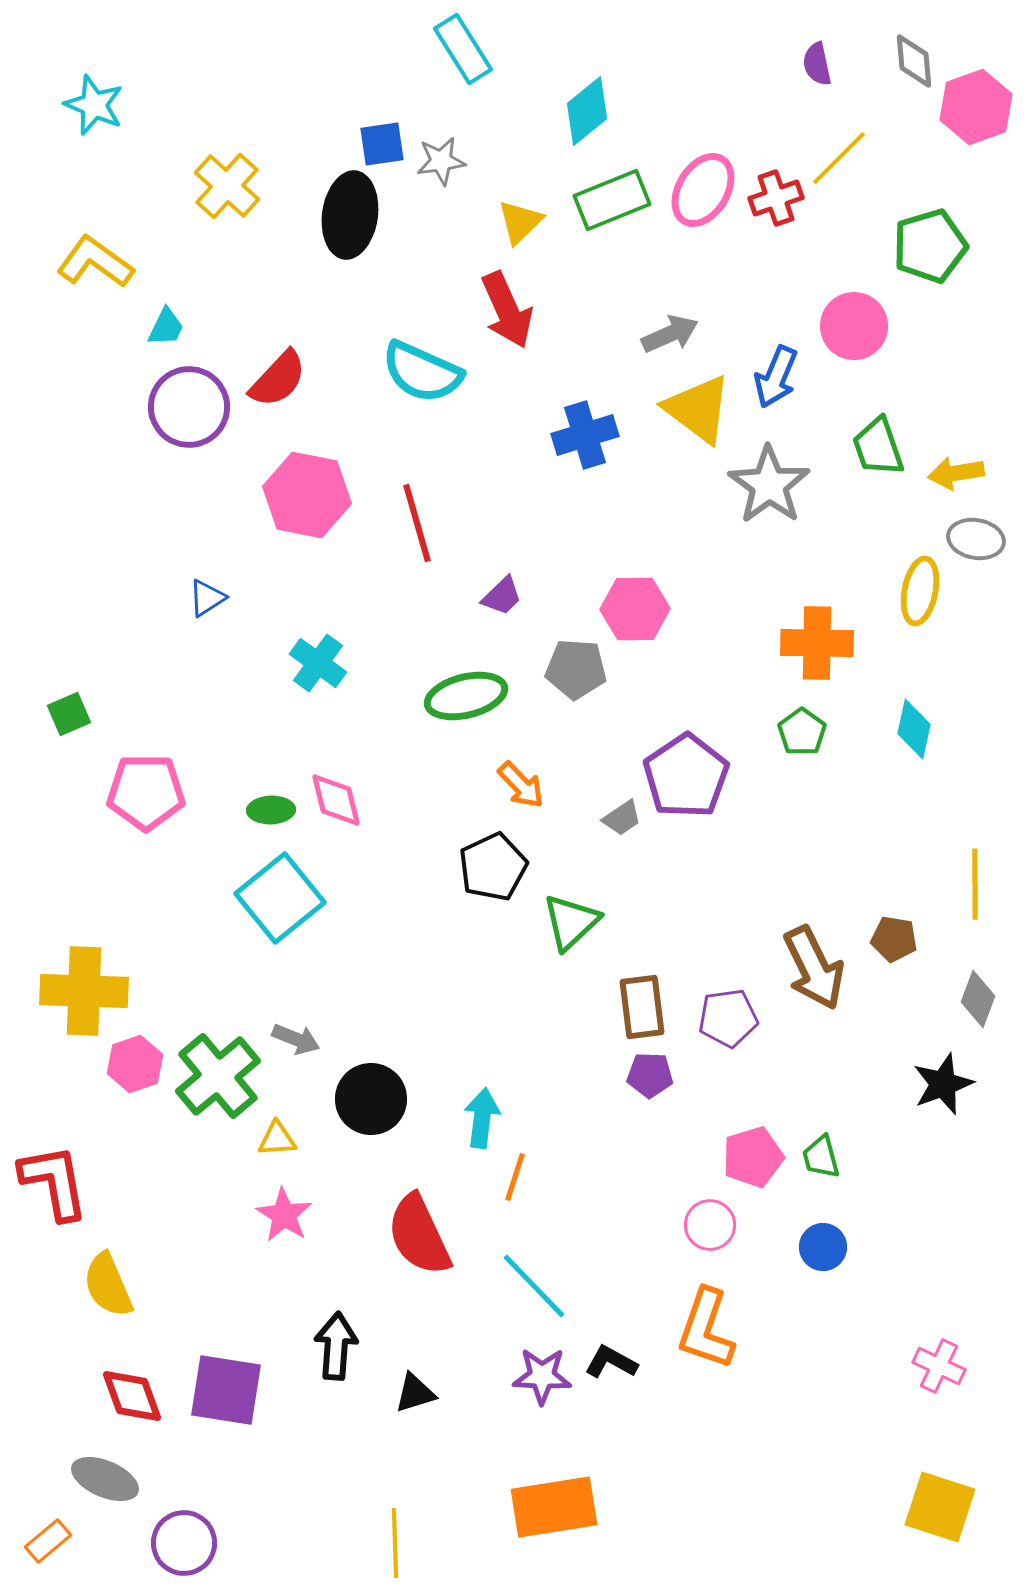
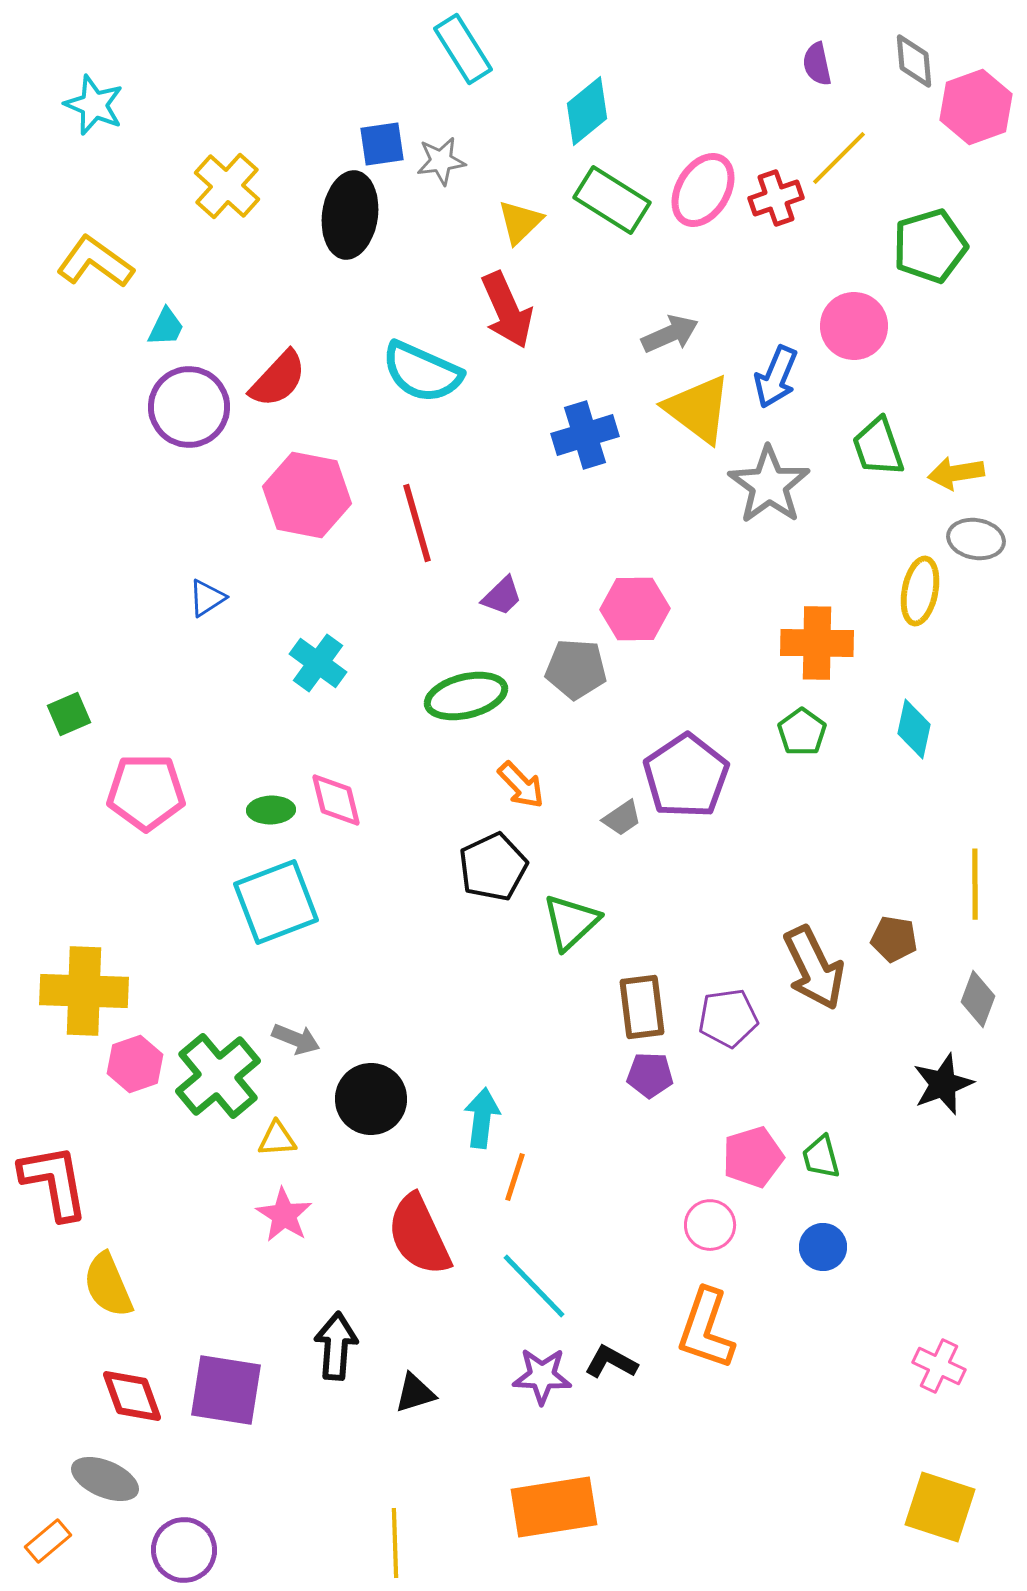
green rectangle at (612, 200): rotated 54 degrees clockwise
cyan square at (280, 898): moved 4 px left, 4 px down; rotated 18 degrees clockwise
purple circle at (184, 1543): moved 7 px down
